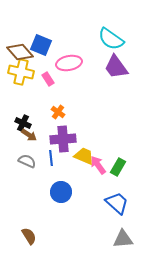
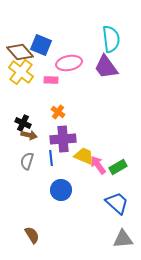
cyan semicircle: rotated 132 degrees counterclockwise
purple trapezoid: moved 10 px left
yellow cross: rotated 25 degrees clockwise
pink rectangle: moved 3 px right, 1 px down; rotated 56 degrees counterclockwise
brown arrow: rotated 21 degrees counterclockwise
gray semicircle: rotated 96 degrees counterclockwise
green rectangle: rotated 30 degrees clockwise
blue circle: moved 2 px up
brown semicircle: moved 3 px right, 1 px up
